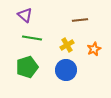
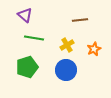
green line: moved 2 px right
